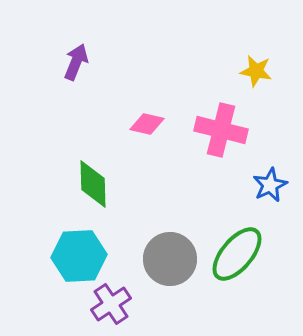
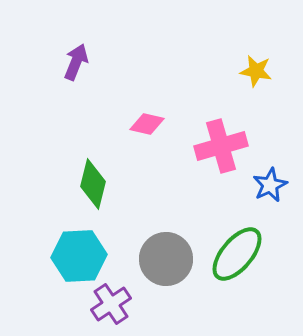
pink cross: moved 16 px down; rotated 30 degrees counterclockwise
green diamond: rotated 15 degrees clockwise
gray circle: moved 4 px left
